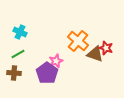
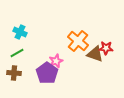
red star: rotated 16 degrees counterclockwise
green line: moved 1 px left, 1 px up
